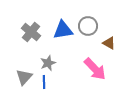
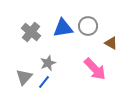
blue triangle: moved 2 px up
brown triangle: moved 2 px right
blue line: rotated 40 degrees clockwise
